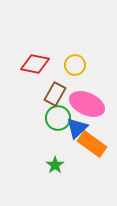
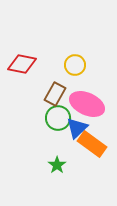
red diamond: moved 13 px left
green star: moved 2 px right
